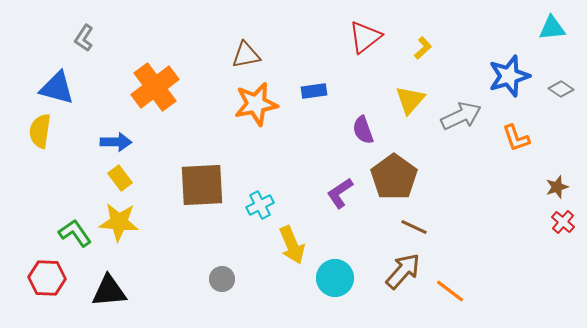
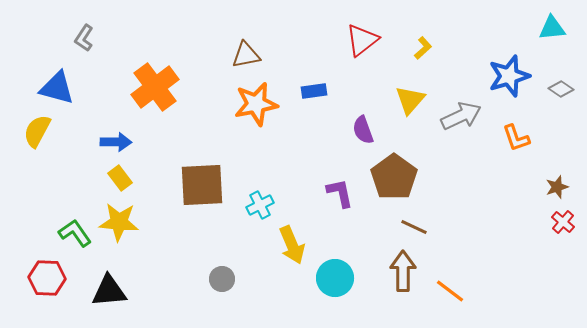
red triangle: moved 3 px left, 3 px down
yellow semicircle: moved 3 px left; rotated 20 degrees clockwise
purple L-shape: rotated 112 degrees clockwise
brown arrow: rotated 42 degrees counterclockwise
